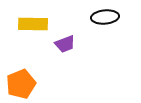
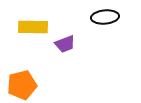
yellow rectangle: moved 3 px down
orange pentagon: moved 1 px right, 1 px down; rotated 8 degrees clockwise
